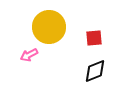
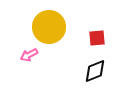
red square: moved 3 px right
